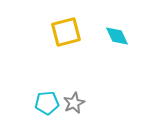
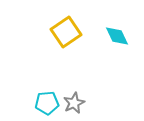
yellow square: rotated 20 degrees counterclockwise
